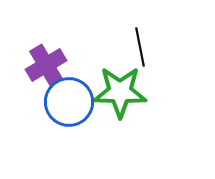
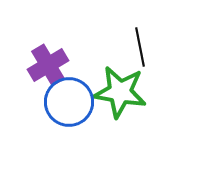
purple cross: moved 2 px right
green star: rotated 8 degrees clockwise
